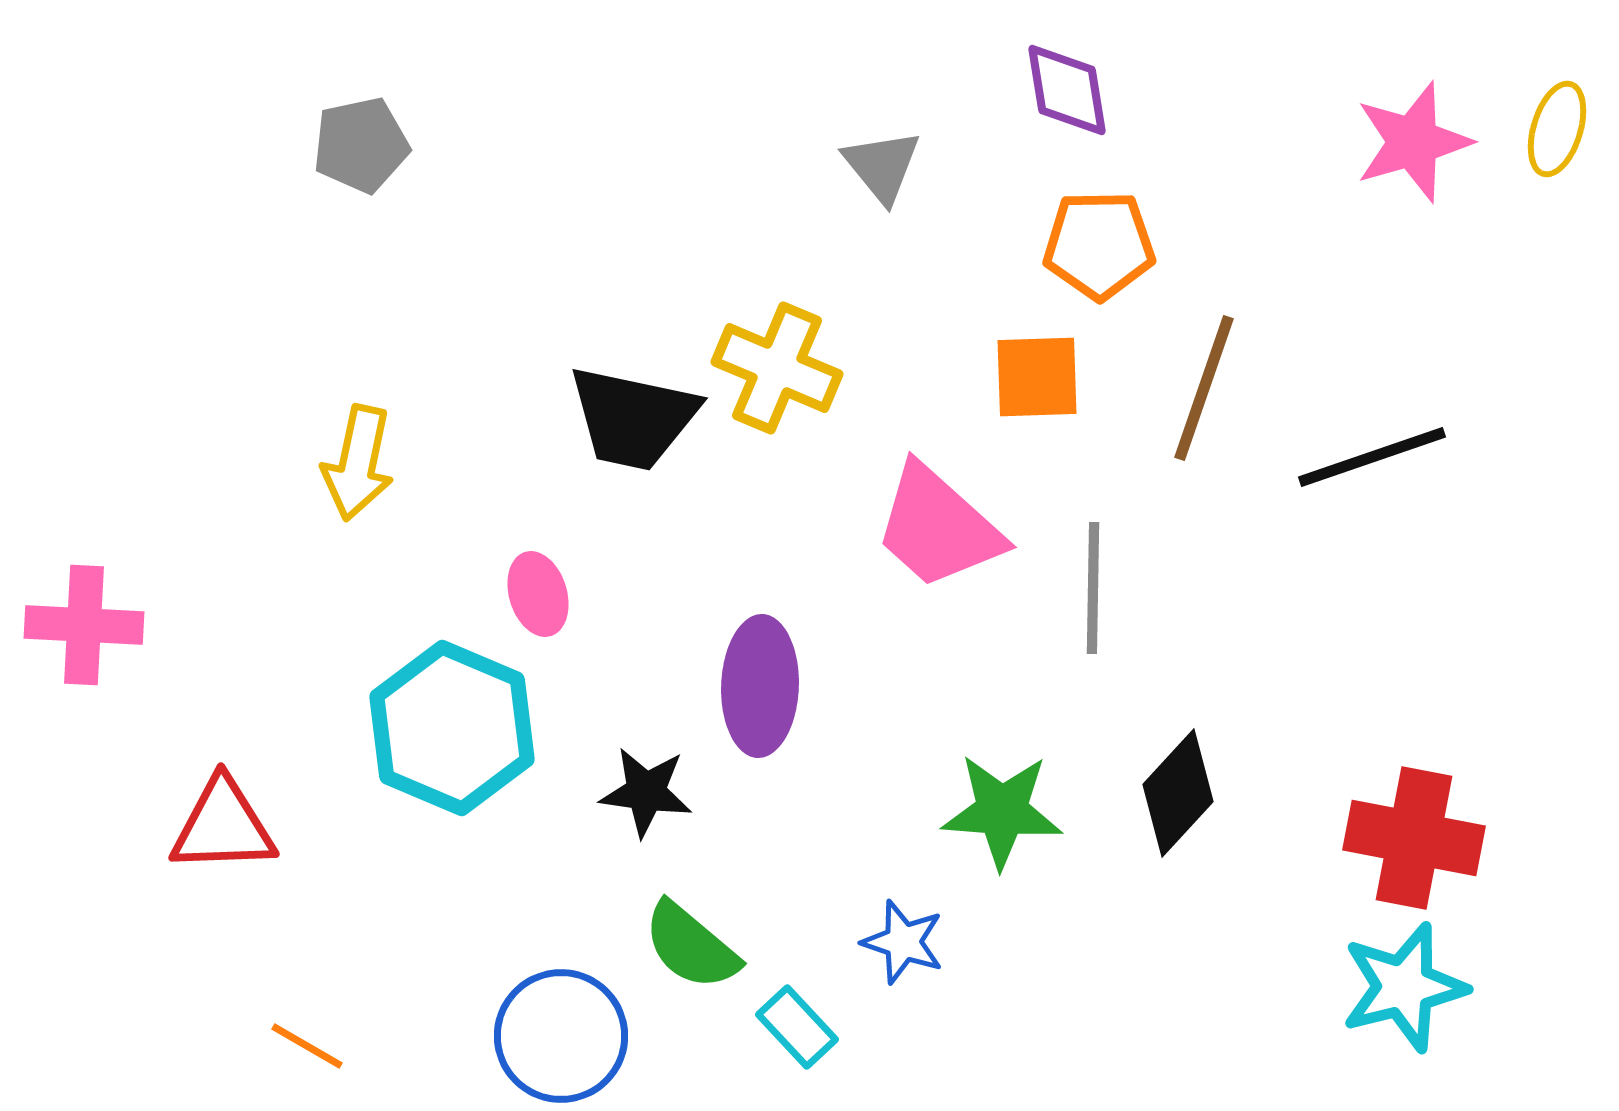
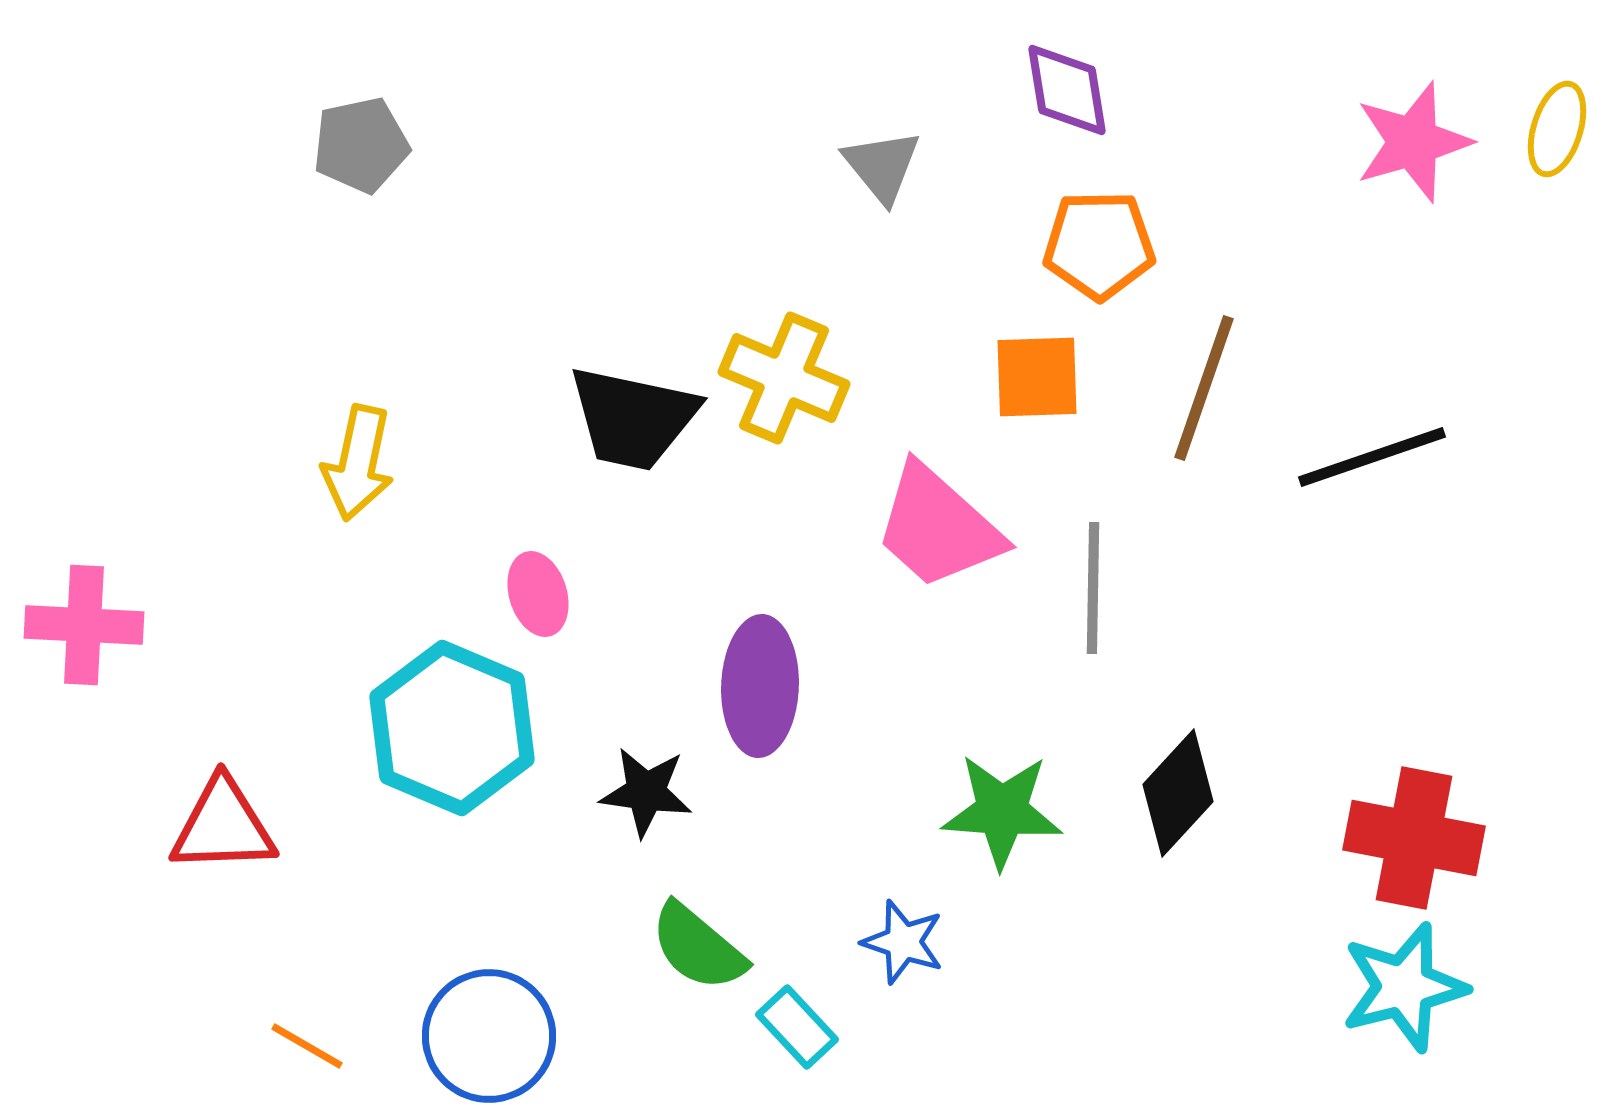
yellow cross: moved 7 px right, 10 px down
green semicircle: moved 7 px right, 1 px down
blue circle: moved 72 px left
